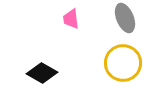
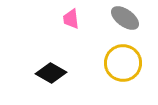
gray ellipse: rotated 32 degrees counterclockwise
black diamond: moved 9 px right
